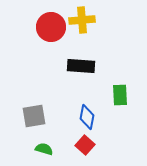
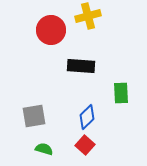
yellow cross: moved 6 px right, 4 px up; rotated 10 degrees counterclockwise
red circle: moved 3 px down
green rectangle: moved 1 px right, 2 px up
blue diamond: rotated 35 degrees clockwise
